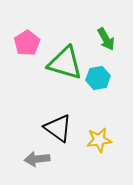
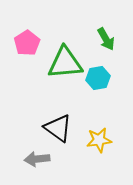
green triangle: rotated 21 degrees counterclockwise
